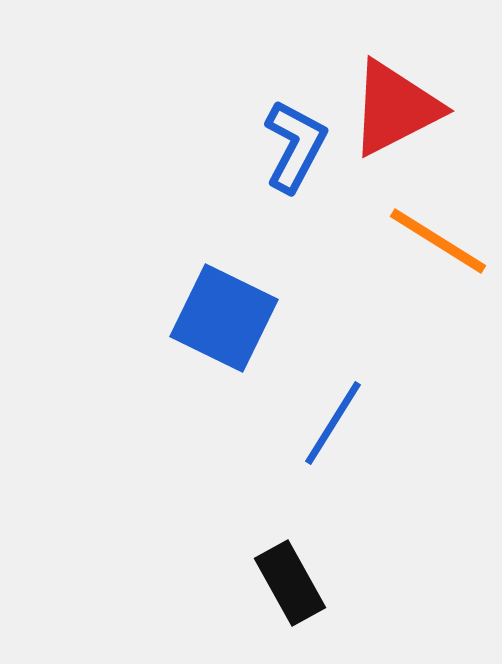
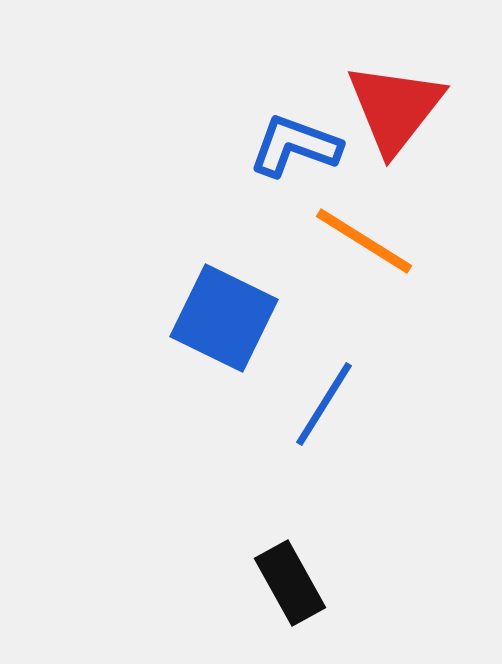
red triangle: rotated 25 degrees counterclockwise
blue L-shape: rotated 98 degrees counterclockwise
orange line: moved 74 px left
blue line: moved 9 px left, 19 px up
